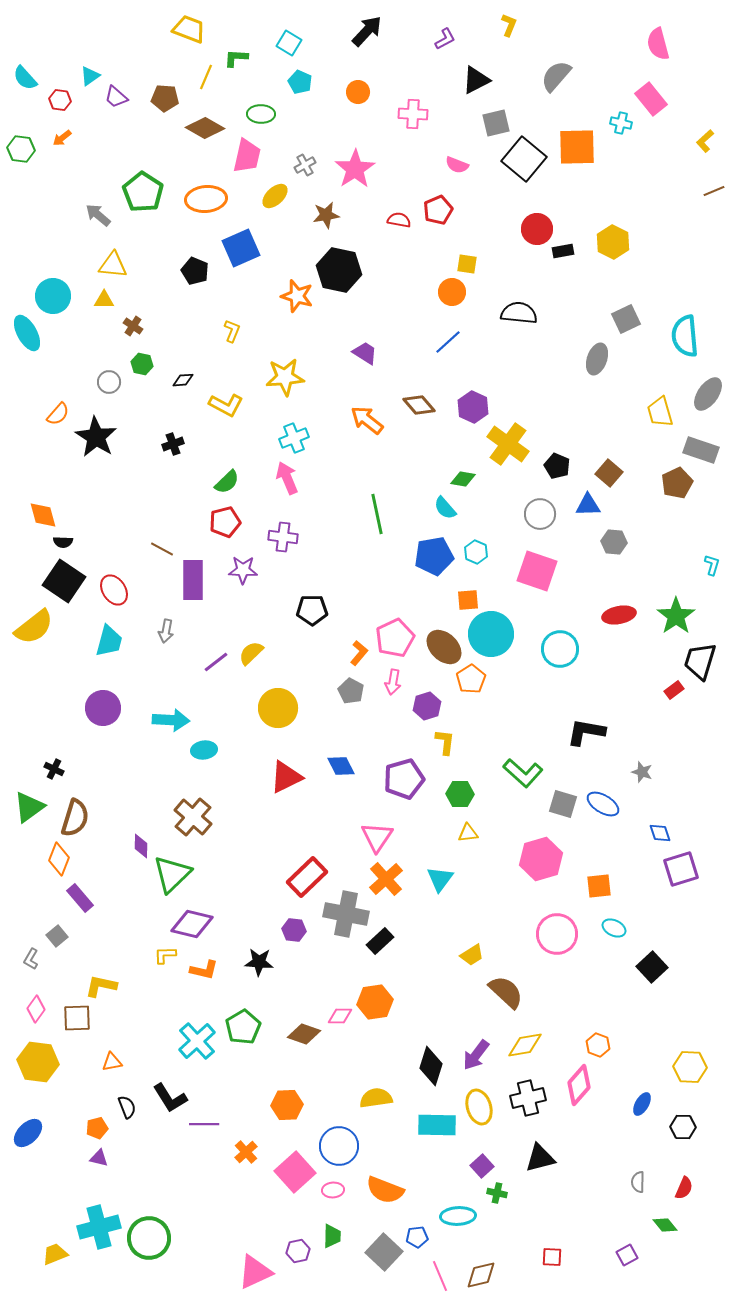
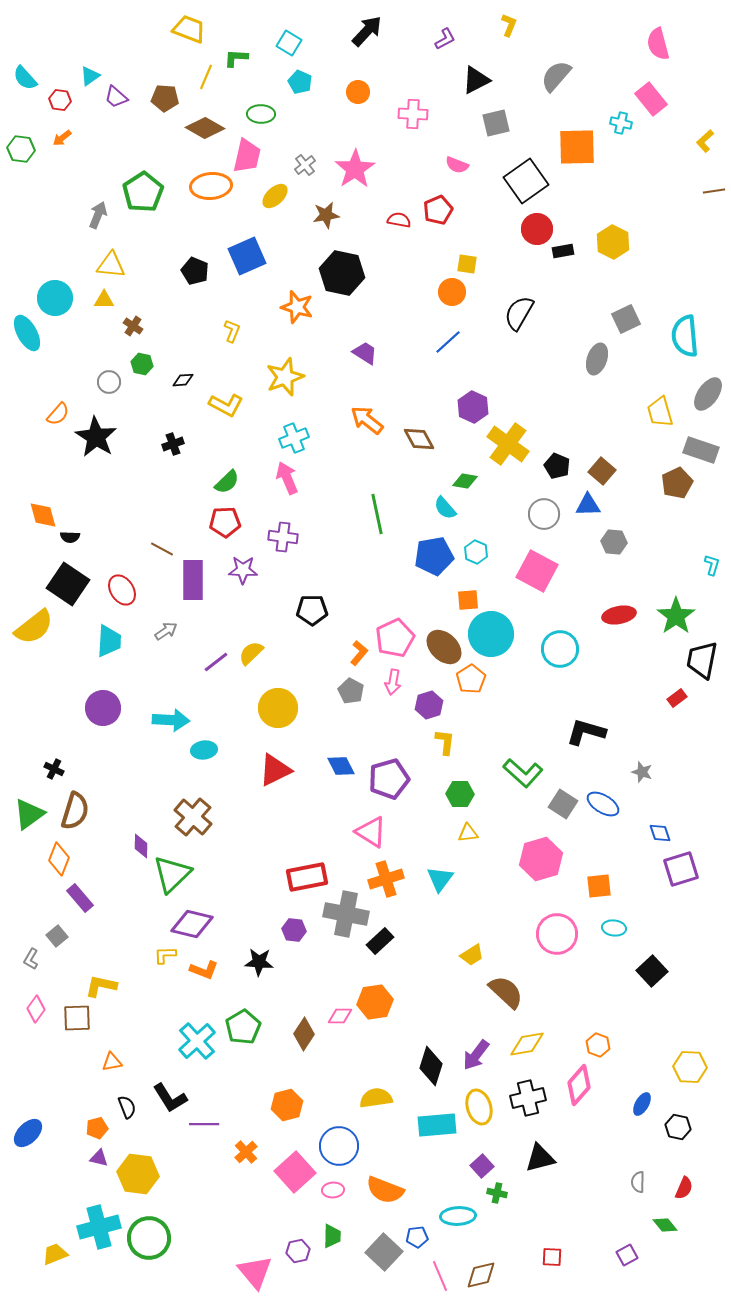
black square at (524, 159): moved 2 px right, 22 px down; rotated 15 degrees clockwise
gray cross at (305, 165): rotated 10 degrees counterclockwise
brown line at (714, 191): rotated 15 degrees clockwise
green pentagon at (143, 192): rotated 6 degrees clockwise
orange ellipse at (206, 199): moved 5 px right, 13 px up
gray arrow at (98, 215): rotated 72 degrees clockwise
blue square at (241, 248): moved 6 px right, 8 px down
yellow triangle at (113, 265): moved 2 px left
black hexagon at (339, 270): moved 3 px right, 3 px down
cyan circle at (53, 296): moved 2 px right, 2 px down
orange star at (297, 296): moved 11 px down
black semicircle at (519, 313): rotated 66 degrees counterclockwise
yellow star at (285, 377): rotated 15 degrees counterclockwise
brown diamond at (419, 405): moved 34 px down; rotated 12 degrees clockwise
brown square at (609, 473): moved 7 px left, 2 px up
green diamond at (463, 479): moved 2 px right, 2 px down
gray circle at (540, 514): moved 4 px right
red pentagon at (225, 522): rotated 12 degrees clockwise
black semicircle at (63, 542): moved 7 px right, 5 px up
pink square at (537, 571): rotated 9 degrees clockwise
black square at (64, 581): moved 4 px right, 3 px down
red ellipse at (114, 590): moved 8 px right
gray arrow at (166, 631): rotated 135 degrees counterclockwise
cyan trapezoid at (109, 641): rotated 12 degrees counterclockwise
black trapezoid at (700, 661): moved 2 px right, 1 px up; rotated 6 degrees counterclockwise
red rectangle at (674, 690): moved 3 px right, 8 px down
purple hexagon at (427, 706): moved 2 px right, 1 px up
black L-shape at (586, 732): rotated 6 degrees clockwise
red triangle at (286, 777): moved 11 px left, 7 px up
purple pentagon at (404, 779): moved 15 px left
gray square at (563, 804): rotated 16 degrees clockwise
green triangle at (29, 807): moved 7 px down
brown semicircle at (75, 818): moved 7 px up
pink triangle at (377, 837): moved 6 px left, 5 px up; rotated 32 degrees counterclockwise
red rectangle at (307, 877): rotated 33 degrees clockwise
orange cross at (386, 879): rotated 24 degrees clockwise
cyan ellipse at (614, 928): rotated 20 degrees counterclockwise
black square at (652, 967): moved 4 px down
orange L-shape at (204, 970): rotated 8 degrees clockwise
brown diamond at (304, 1034): rotated 76 degrees counterclockwise
yellow diamond at (525, 1045): moved 2 px right, 1 px up
yellow hexagon at (38, 1062): moved 100 px right, 112 px down
orange hexagon at (287, 1105): rotated 12 degrees counterclockwise
cyan rectangle at (437, 1125): rotated 6 degrees counterclockwise
black hexagon at (683, 1127): moved 5 px left; rotated 10 degrees clockwise
pink triangle at (255, 1272): rotated 45 degrees counterclockwise
